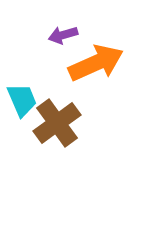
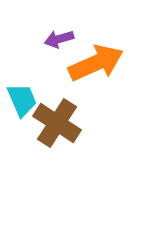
purple arrow: moved 4 px left, 4 px down
brown cross: rotated 21 degrees counterclockwise
